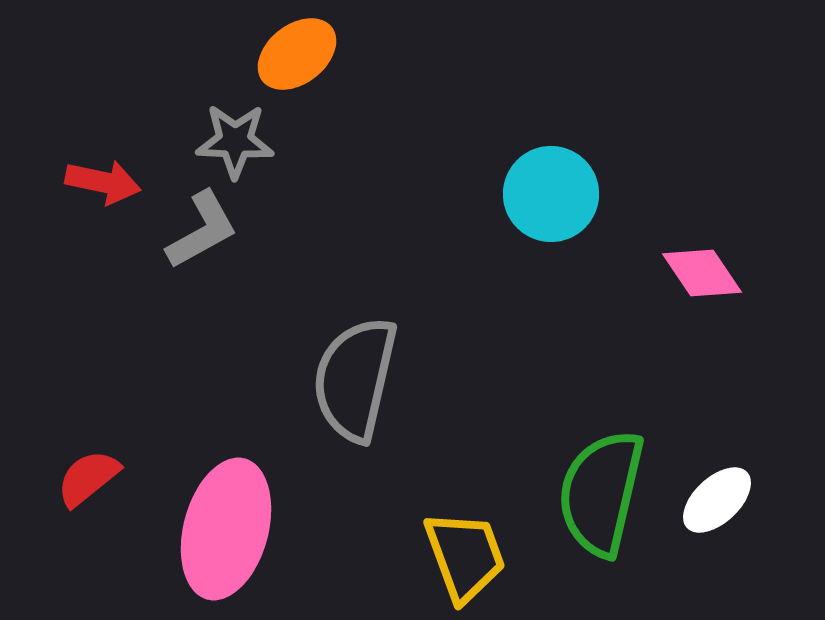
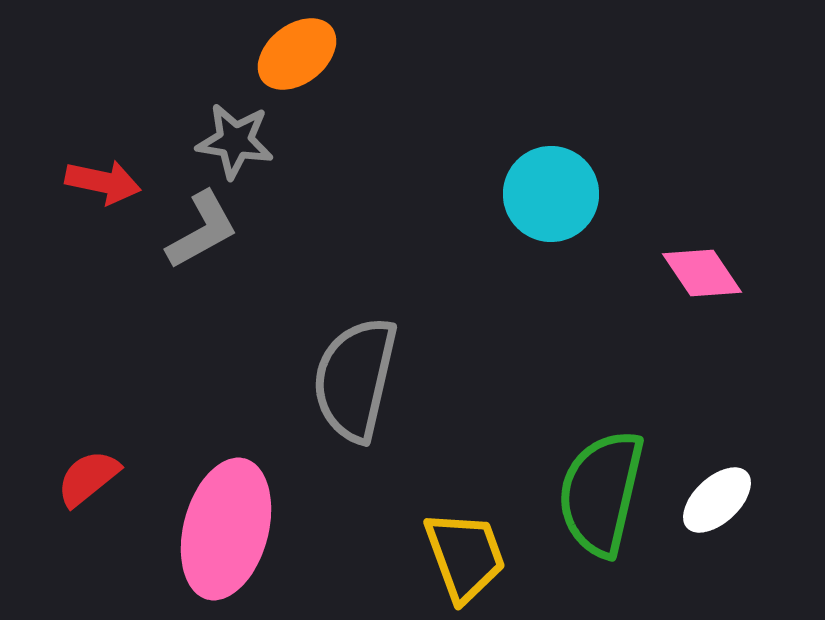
gray star: rotated 6 degrees clockwise
